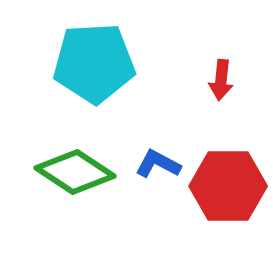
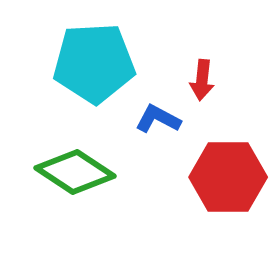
red arrow: moved 19 px left
blue L-shape: moved 45 px up
red hexagon: moved 9 px up
